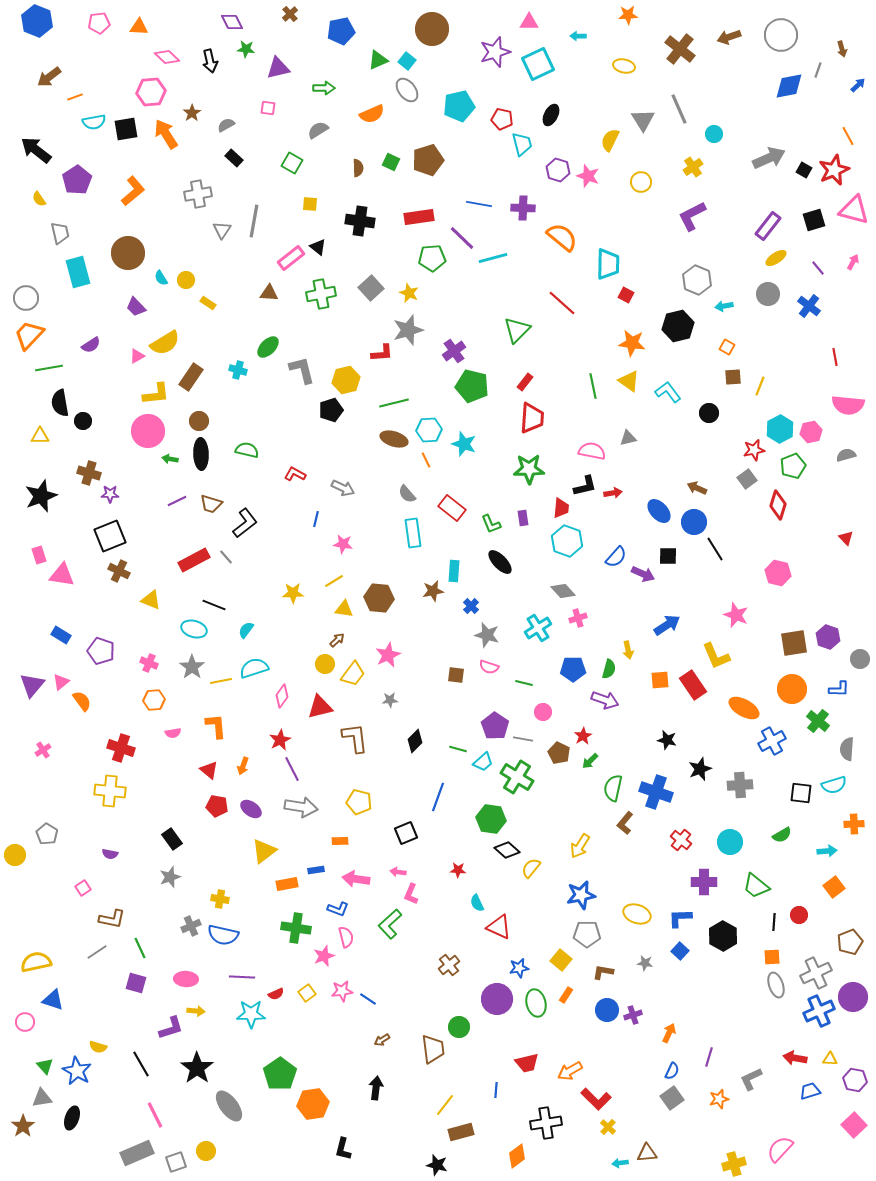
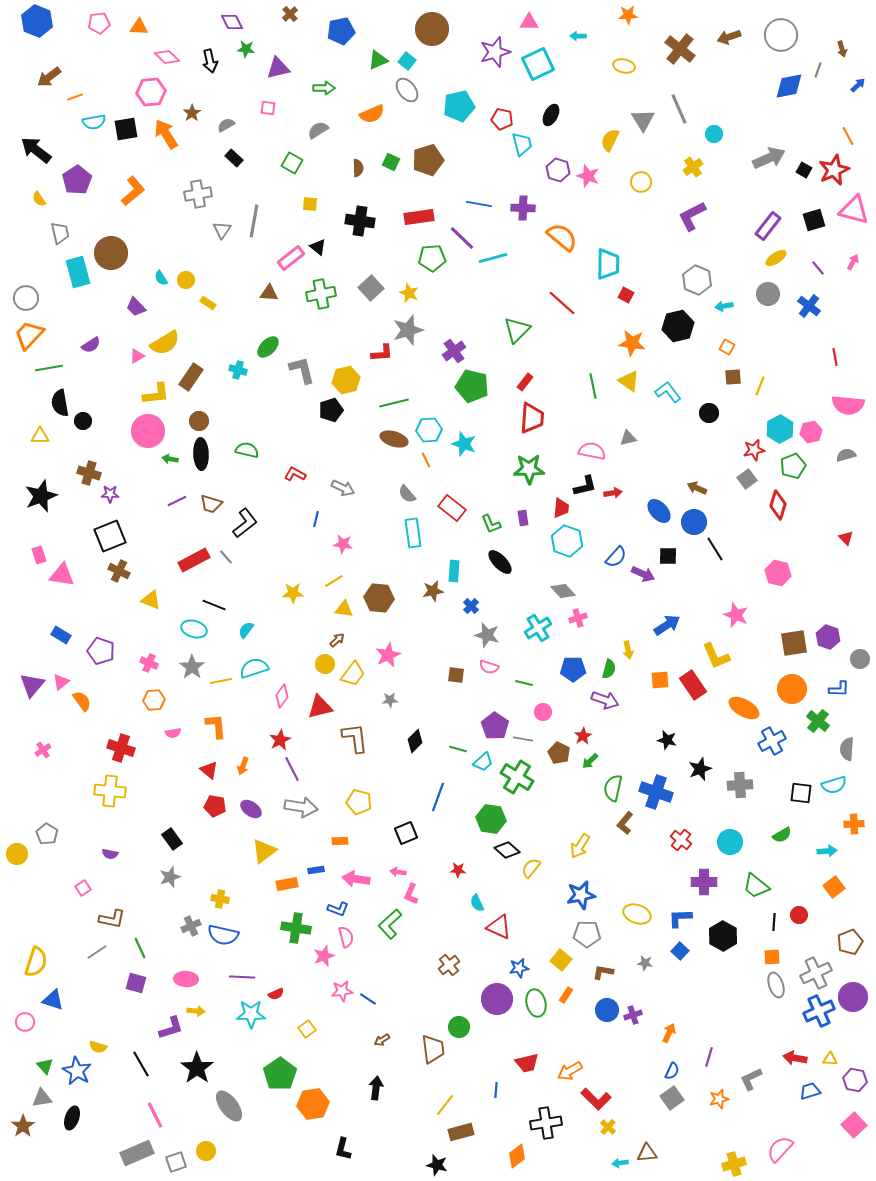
brown circle at (128, 253): moved 17 px left
red pentagon at (217, 806): moved 2 px left
yellow circle at (15, 855): moved 2 px right, 1 px up
yellow semicircle at (36, 962): rotated 120 degrees clockwise
yellow square at (307, 993): moved 36 px down
